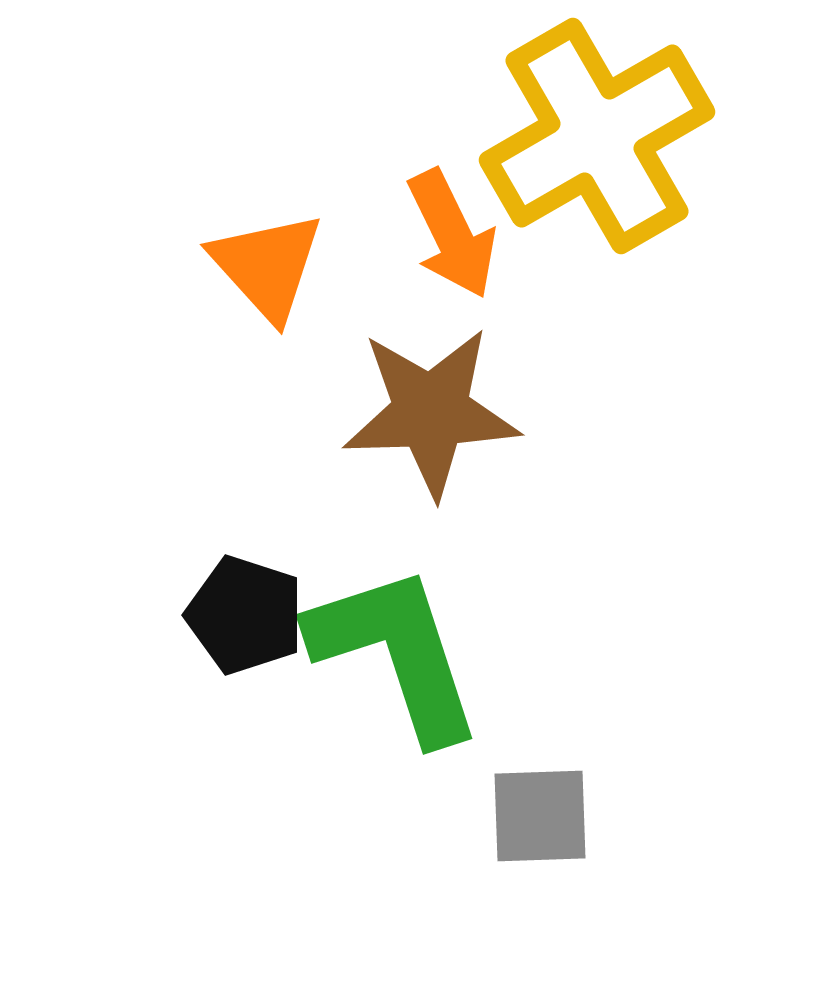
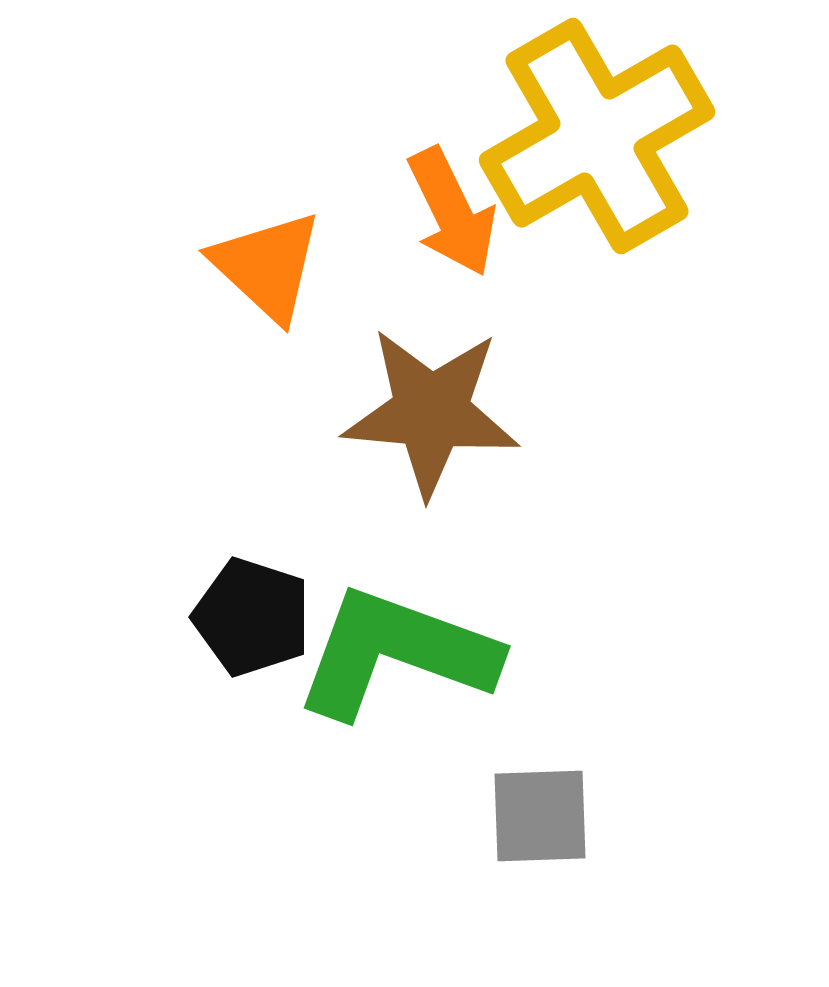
orange arrow: moved 22 px up
orange triangle: rotated 5 degrees counterclockwise
brown star: rotated 7 degrees clockwise
black pentagon: moved 7 px right, 2 px down
green L-shape: rotated 52 degrees counterclockwise
